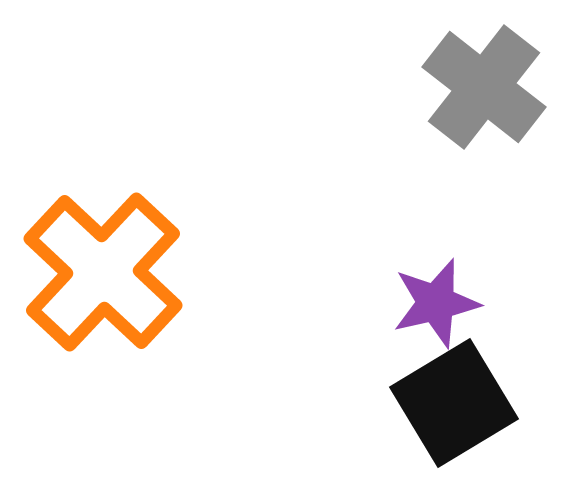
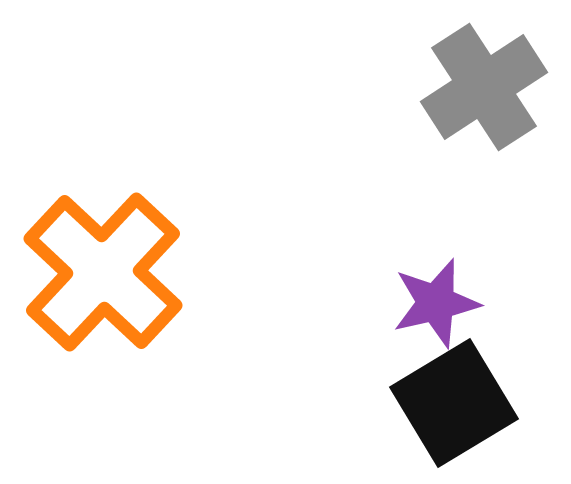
gray cross: rotated 19 degrees clockwise
